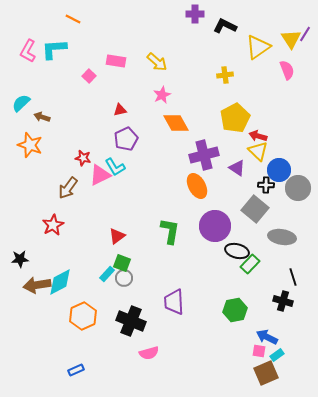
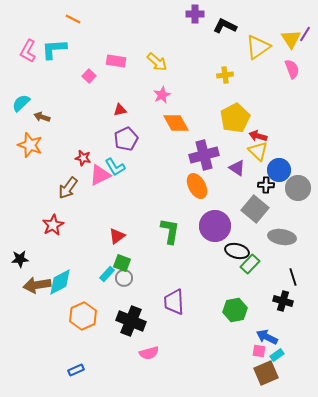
pink semicircle at (287, 70): moved 5 px right, 1 px up
